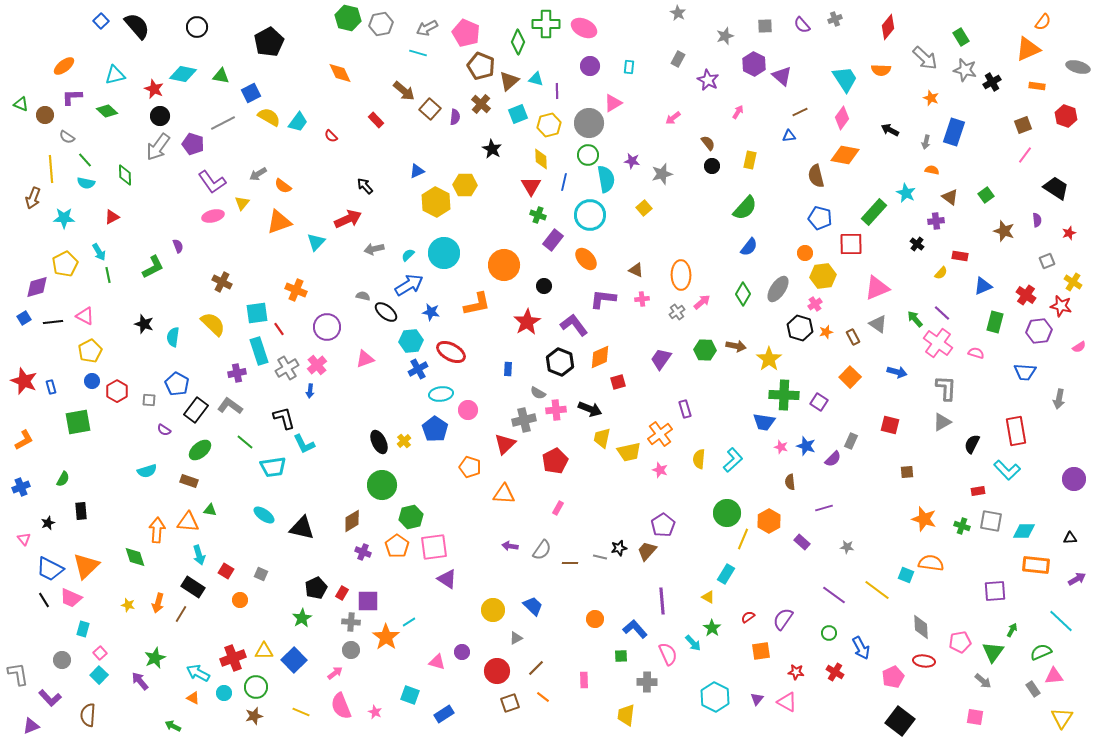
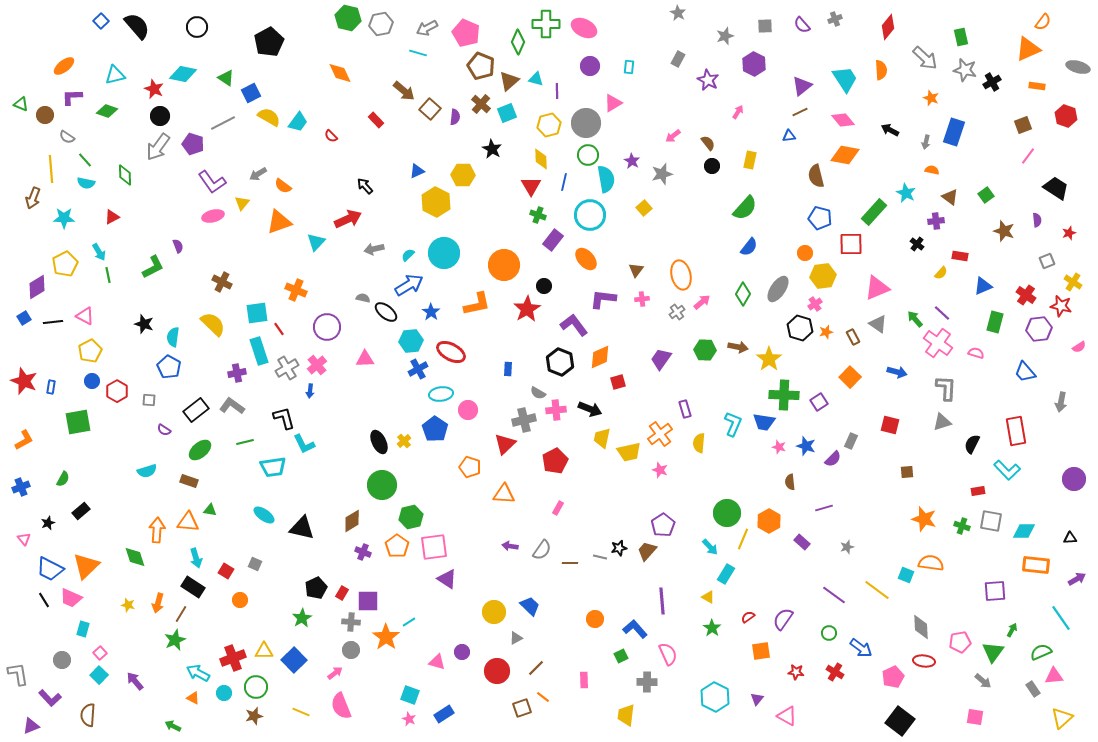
green rectangle at (961, 37): rotated 18 degrees clockwise
orange semicircle at (881, 70): rotated 96 degrees counterclockwise
green triangle at (221, 76): moved 5 px right, 2 px down; rotated 24 degrees clockwise
purple triangle at (782, 76): moved 20 px right, 10 px down; rotated 40 degrees clockwise
green diamond at (107, 111): rotated 25 degrees counterclockwise
cyan square at (518, 114): moved 11 px left, 1 px up
pink arrow at (673, 118): moved 18 px down
pink diamond at (842, 118): moved 1 px right, 2 px down; rotated 75 degrees counterclockwise
gray circle at (589, 123): moved 3 px left
pink line at (1025, 155): moved 3 px right, 1 px down
purple star at (632, 161): rotated 21 degrees clockwise
yellow hexagon at (465, 185): moved 2 px left, 10 px up
brown triangle at (636, 270): rotated 42 degrees clockwise
orange ellipse at (681, 275): rotated 12 degrees counterclockwise
purple diamond at (37, 287): rotated 15 degrees counterclockwise
gray semicircle at (363, 296): moved 2 px down
blue star at (431, 312): rotated 24 degrees clockwise
red star at (527, 322): moved 13 px up
purple hexagon at (1039, 331): moved 2 px up
brown arrow at (736, 346): moved 2 px right, 1 px down
pink triangle at (365, 359): rotated 18 degrees clockwise
blue trapezoid at (1025, 372): rotated 45 degrees clockwise
blue pentagon at (177, 384): moved 8 px left, 17 px up
blue rectangle at (51, 387): rotated 24 degrees clockwise
gray arrow at (1059, 399): moved 2 px right, 3 px down
purple square at (819, 402): rotated 24 degrees clockwise
gray L-shape at (230, 406): moved 2 px right
black rectangle at (196, 410): rotated 15 degrees clockwise
gray triangle at (942, 422): rotated 12 degrees clockwise
green line at (245, 442): rotated 54 degrees counterclockwise
pink star at (781, 447): moved 2 px left
yellow semicircle at (699, 459): moved 16 px up
cyan L-shape at (733, 460): moved 36 px up; rotated 25 degrees counterclockwise
black rectangle at (81, 511): rotated 54 degrees clockwise
gray star at (847, 547): rotated 24 degrees counterclockwise
cyan arrow at (199, 555): moved 3 px left, 3 px down
gray square at (261, 574): moved 6 px left, 10 px up
blue trapezoid at (533, 606): moved 3 px left
yellow circle at (493, 610): moved 1 px right, 2 px down
cyan line at (1061, 621): moved 3 px up; rotated 12 degrees clockwise
cyan arrow at (693, 643): moved 17 px right, 96 px up
blue arrow at (861, 648): rotated 25 degrees counterclockwise
green square at (621, 656): rotated 24 degrees counterclockwise
green star at (155, 658): moved 20 px right, 18 px up
purple arrow at (140, 681): moved 5 px left
pink triangle at (787, 702): moved 14 px down
brown square at (510, 703): moved 12 px right, 5 px down
pink star at (375, 712): moved 34 px right, 7 px down
yellow triangle at (1062, 718): rotated 15 degrees clockwise
